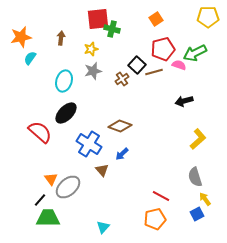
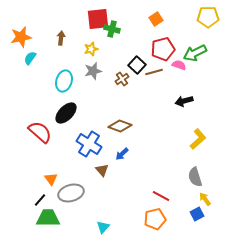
gray ellipse: moved 3 px right, 6 px down; rotated 25 degrees clockwise
